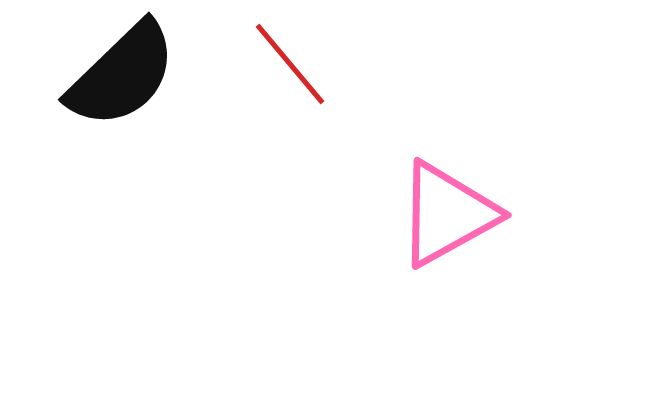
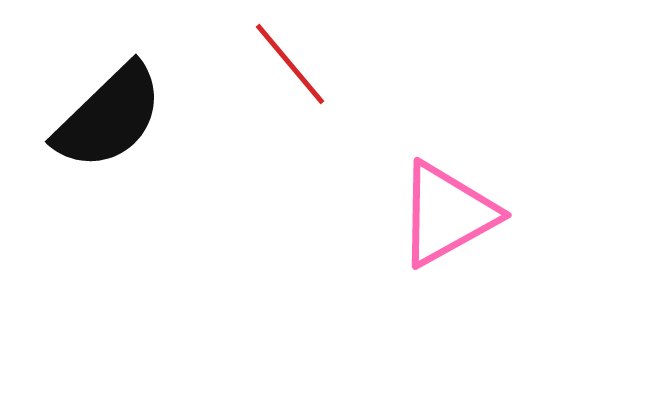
black semicircle: moved 13 px left, 42 px down
